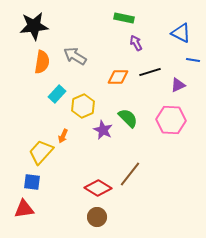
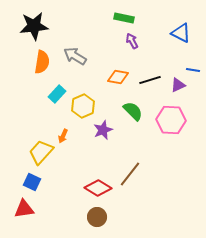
purple arrow: moved 4 px left, 2 px up
blue line: moved 10 px down
black line: moved 8 px down
orange diamond: rotated 10 degrees clockwise
green semicircle: moved 5 px right, 7 px up
purple star: rotated 24 degrees clockwise
blue square: rotated 18 degrees clockwise
